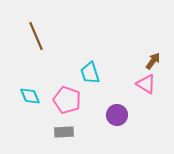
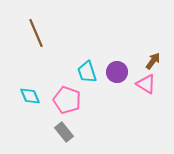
brown line: moved 3 px up
cyan trapezoid: moved 3 px left, 1 px up
purple circle: moved 43 px up
gray rectangle: rotated 54 degrees clockwise
